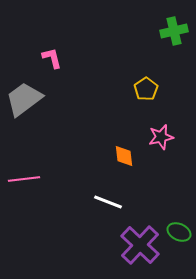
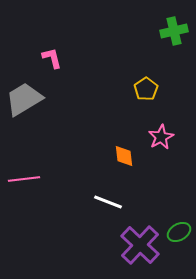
gray trapezoid: rotated 6 degrees clockwise
pink star: rotated 15 degrees counterclockwise
green ellipse: rotated 55 degrees counterclockwise
